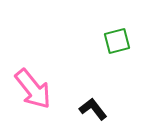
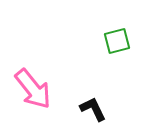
black L-shape: rotated 12 degrees clockwise
